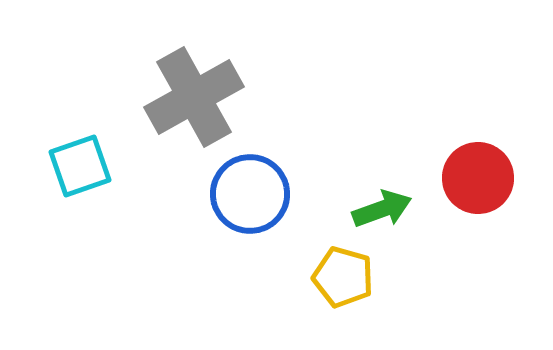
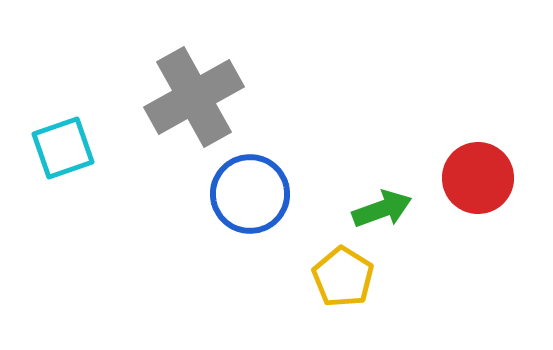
cyan square: moved 17 px left, 18 px up
yellow pentagon: rotated 16 degrees clockwise
